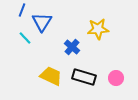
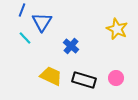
yellow star: moved 19 px right; rotated 30 degrees clockwise
blue cross: moved 1 px left, 1 px up
black rectangle: moved 3 px down
